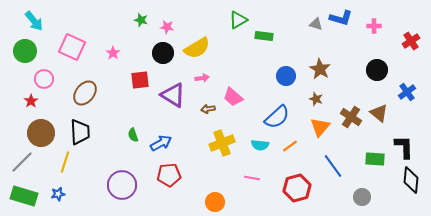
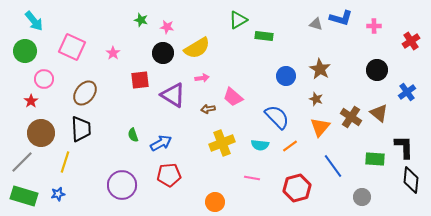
blue semicircle at (277, 117): rotated 92 degrees counterclockwise
black trapezoid at (80, 132): moved 1 px right, 3 px up
